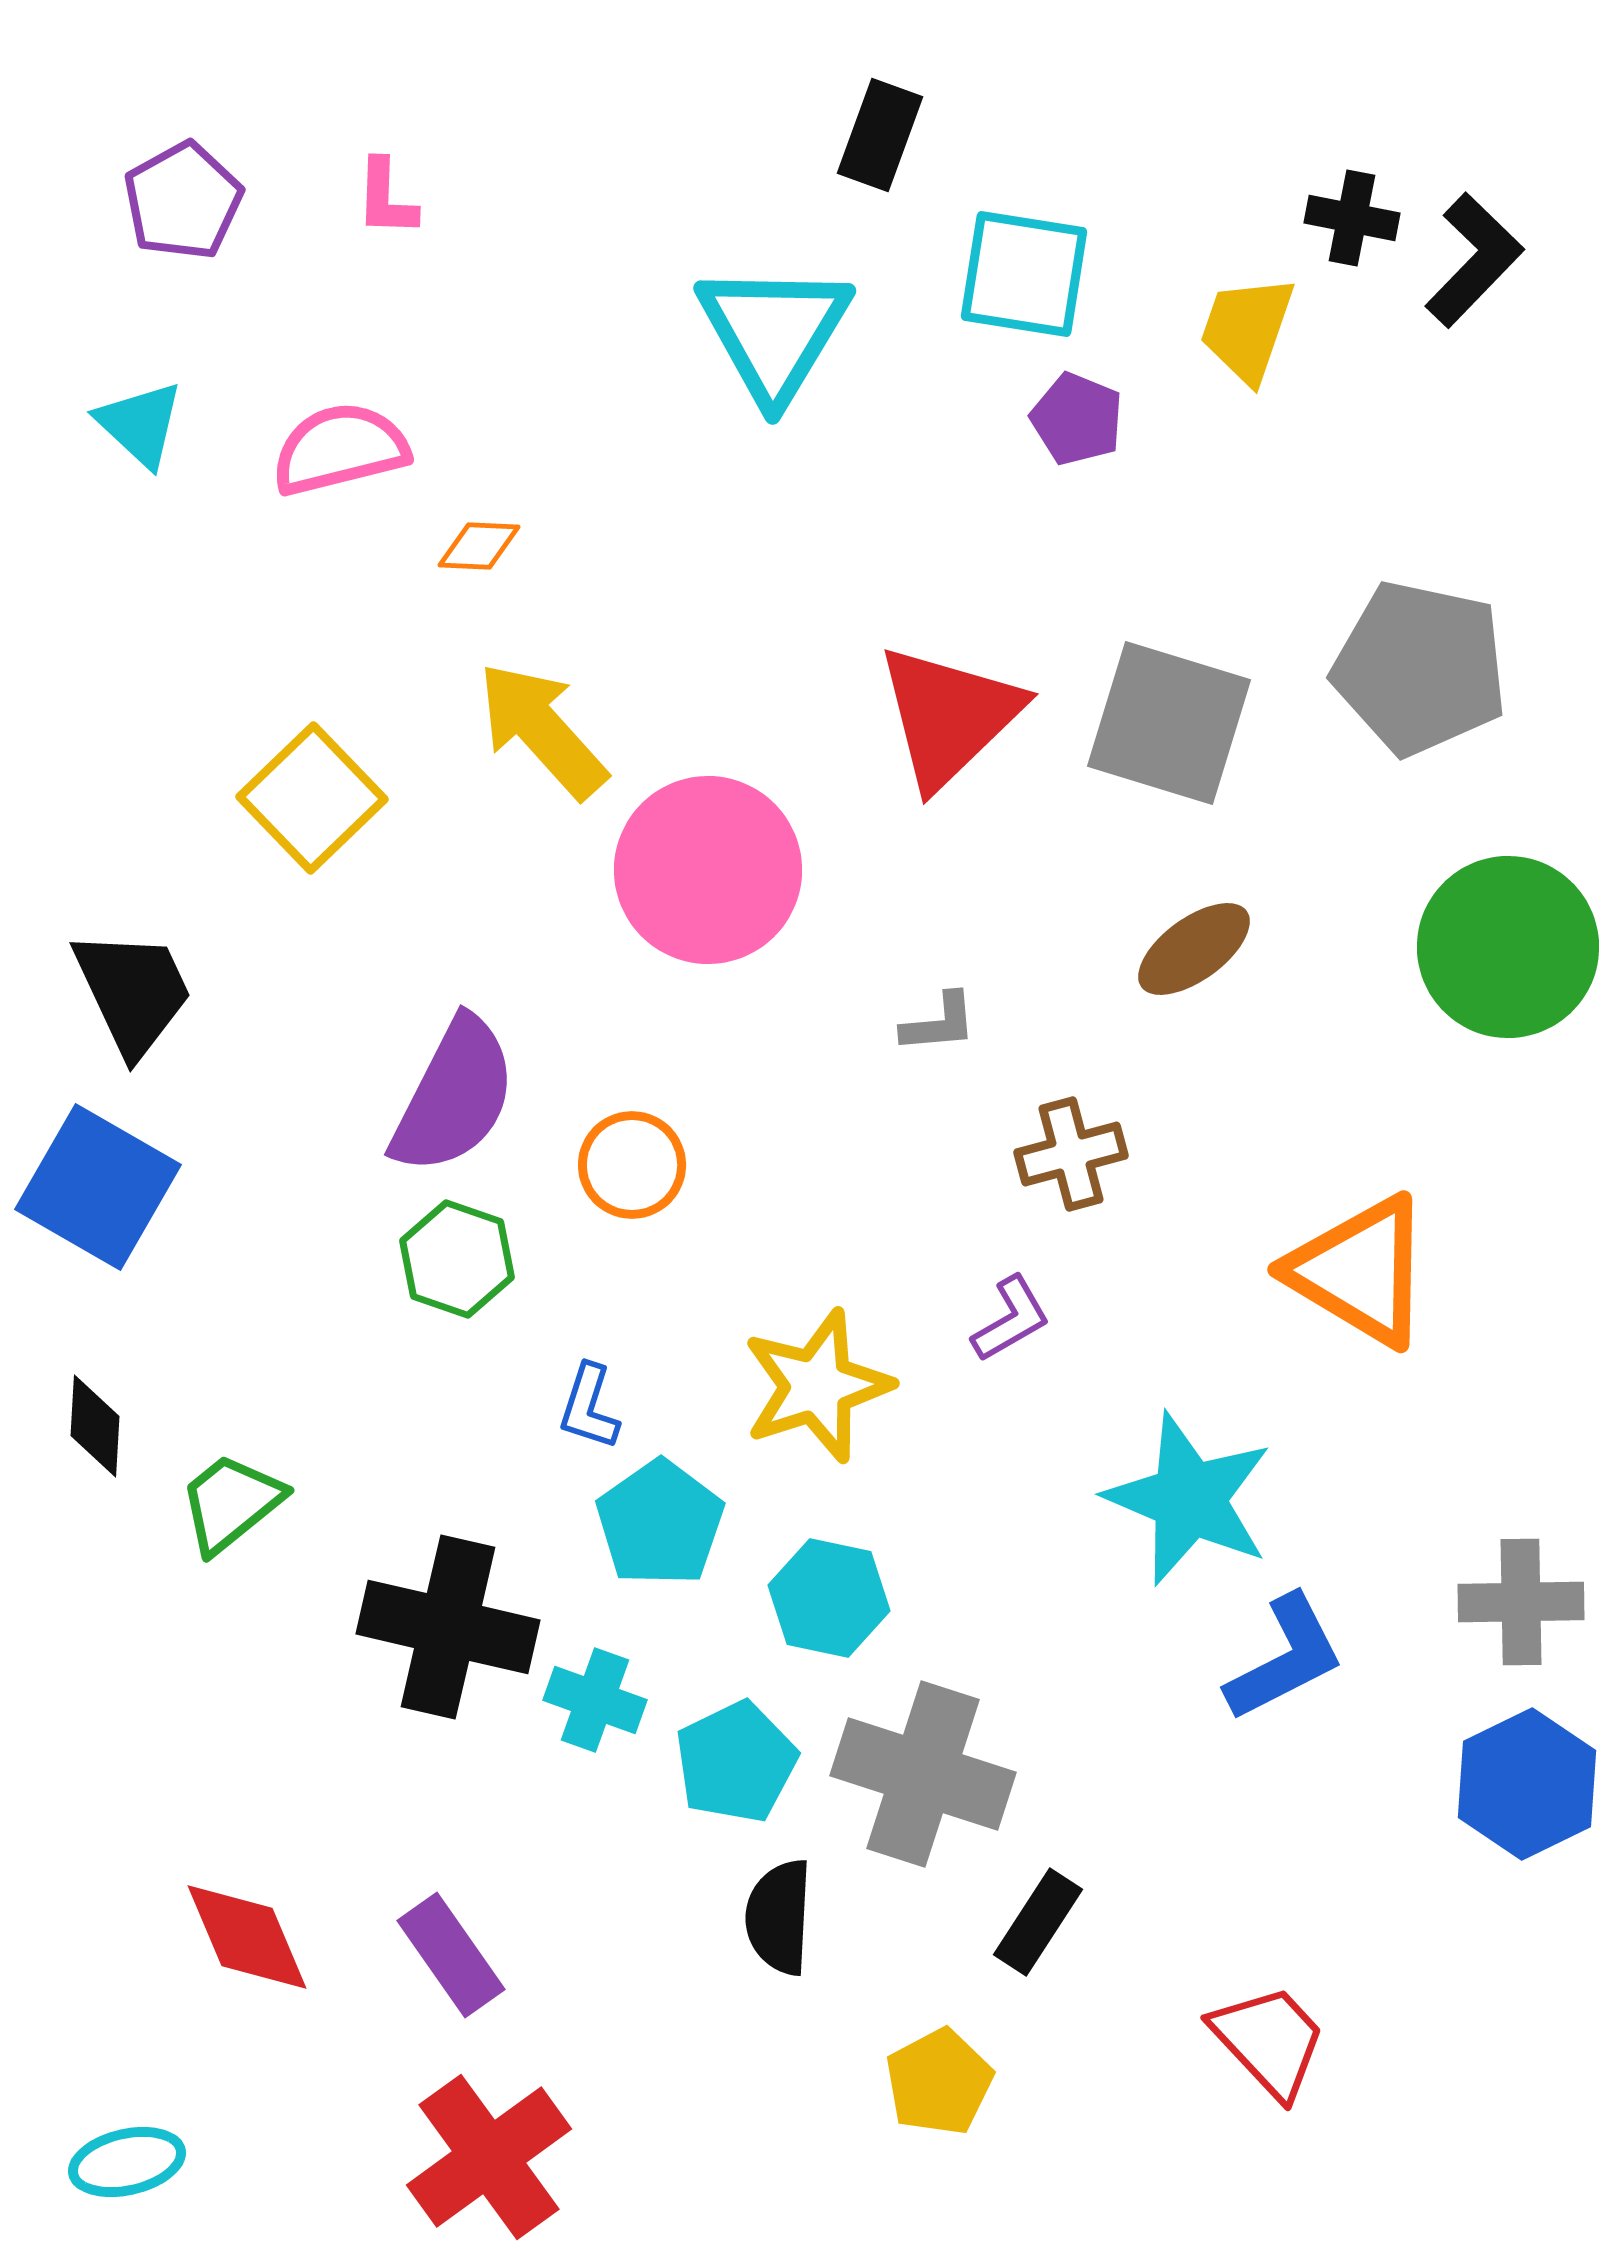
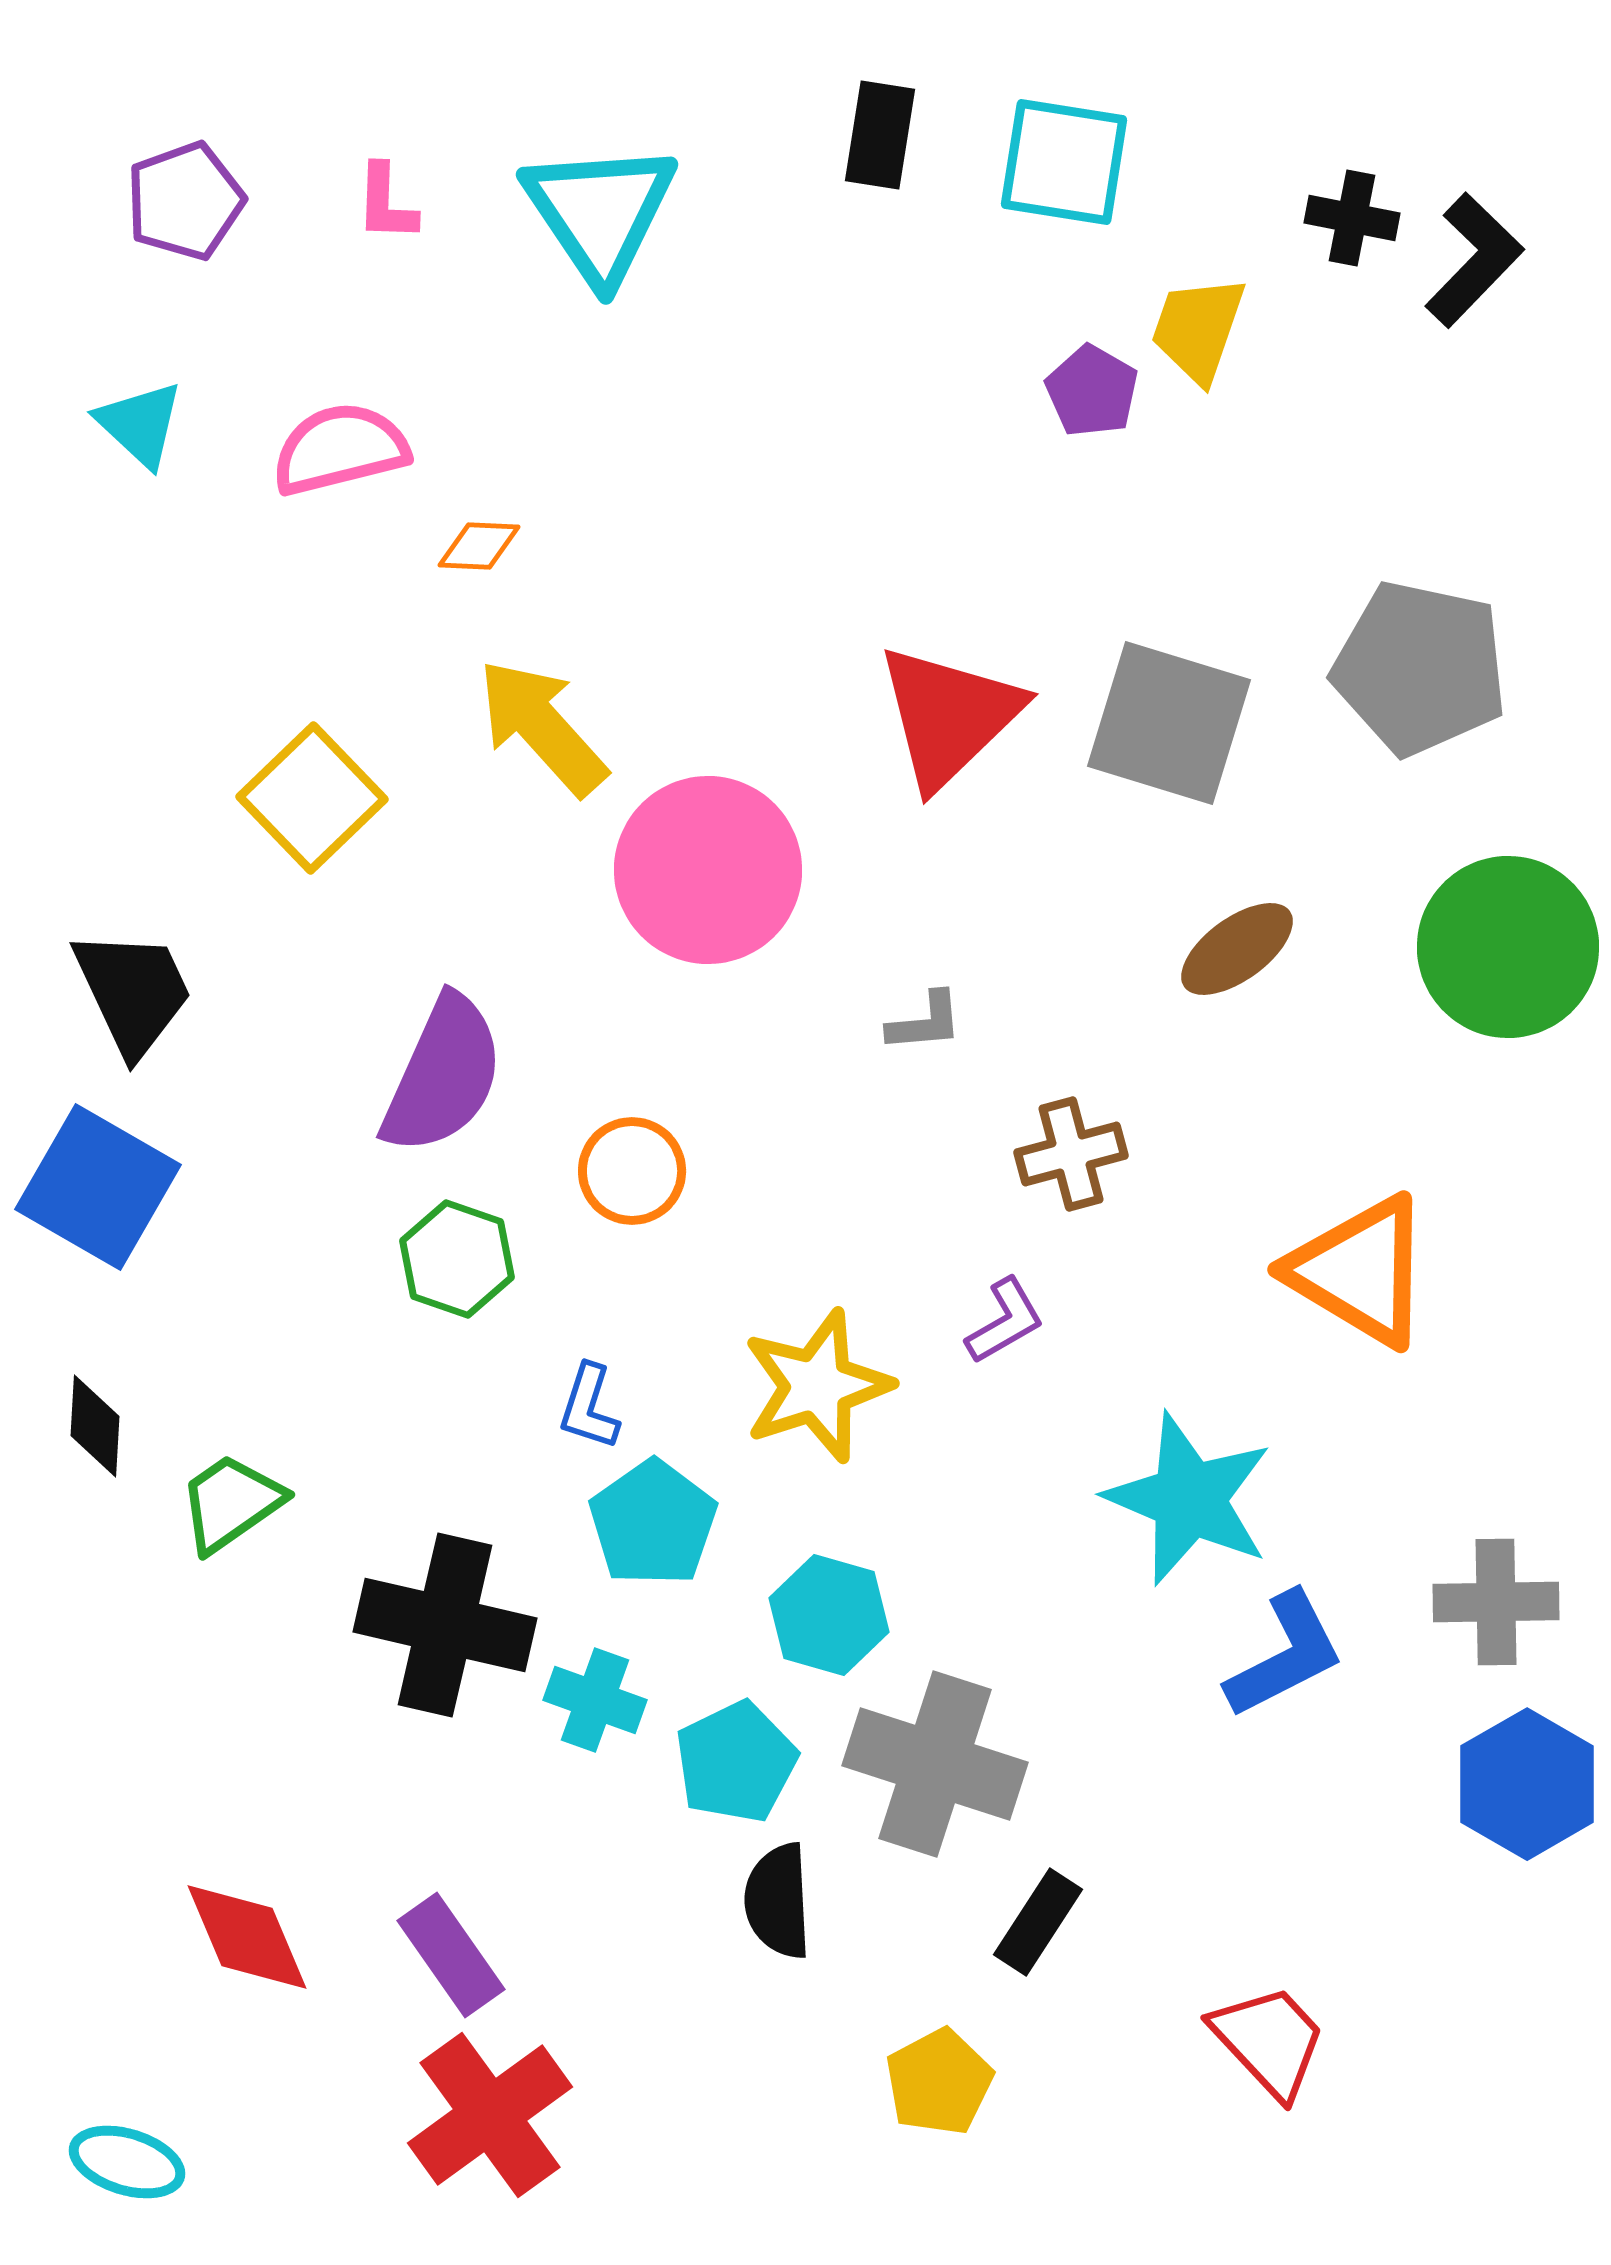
black rectangle at (880, 135): rotated 11 degrees counterclockwise
pink L-shape at (386, 198): moved 5 px down
purple pentagon at (183, 201): moved 2 px right; rotated 9 degrees clockwise
cyan square at (1024, 274): moved 40 px right, 112 px up
yellow trapezoid at (1247, 329): moved 49 px left
cyan triangle at (774, 332): moved 174 px left, 120 px up; rotated 5 degrees counterclockwise
purple pentagon at (1077, 419): moved 15 px right, 28 px up; rotated 8 degrees clockwise
yellow arrow at (542, 730): moved 3 px up
brown ellipse at (1194, 949): moved 43 px right
gray L-shape at (939, 1023): moved 14 px left, 1 px up
purple semicircle at (454, 1096): moved 11 px left, 21 px up; rotated 3 degrees counterclockwise
orange circle at (632, 1165): moved 6 px down
purple L-shape at (1011, 1319): moved 6 px left, 2 px down
green trapezoid at (231, 1503): rotated 4 degrees clockwise
cyan pentagon at (660, 1523): moved 7 px left
cyan hexagon at (829, 1598): moved 17 px down; rotated 4 degrees clockwise
gray cross at (1521, 1602): moved 25 px left
black cross at (448, 1627): moved 3 px left, 2 px up
blue L-shape at (1285, 1658): moved 3 px up
gray cross at (923, 1774): moved 12 px right, 10 px up
blue hexagon at (1527, 1784): rotated 4 degrees counterclockwise
black semicircle at (779, 1917): moved 1 px left, 16 px up; rotated 6 degrees counterclockwise
red cross at (489, 2157): moved 1 px right, 42 px up
cyan ellipse at (127, 2162): rotated 30 degrees clockwise
